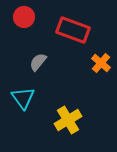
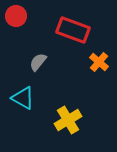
red circle: moved 8 px left, 1 px up
orange cross: moved 2 px left, 1 px up
cyan triangle: rotated 25 degrees counterclockwise
